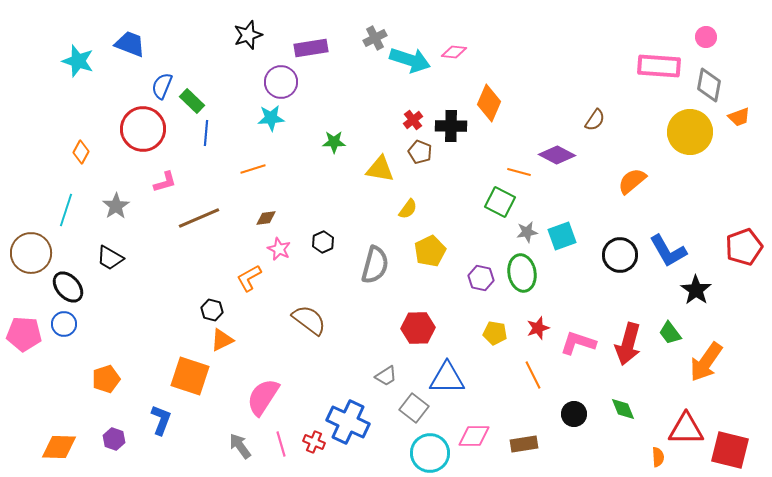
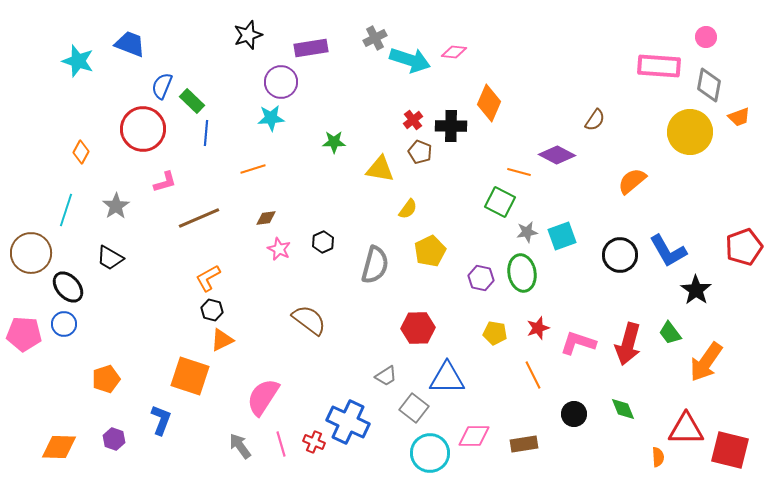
orange L-shape at (249, 278): moved 41 px left
